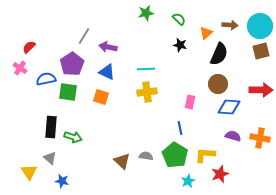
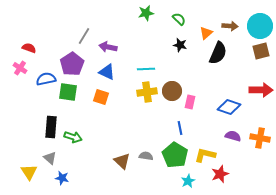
brown arrow: moved 1 px down
red semicircle: moved 1 px down; rotated 64 degrees clockwise
black semicircle: moved 1 px left, 1 px up
brown circle: moved 46 px left, 7 px down
blue diamond: rotated 15 degrees clockwise
yellow L-shape: rotated 10 degrees clockwise
blue star: moved 3 px up
